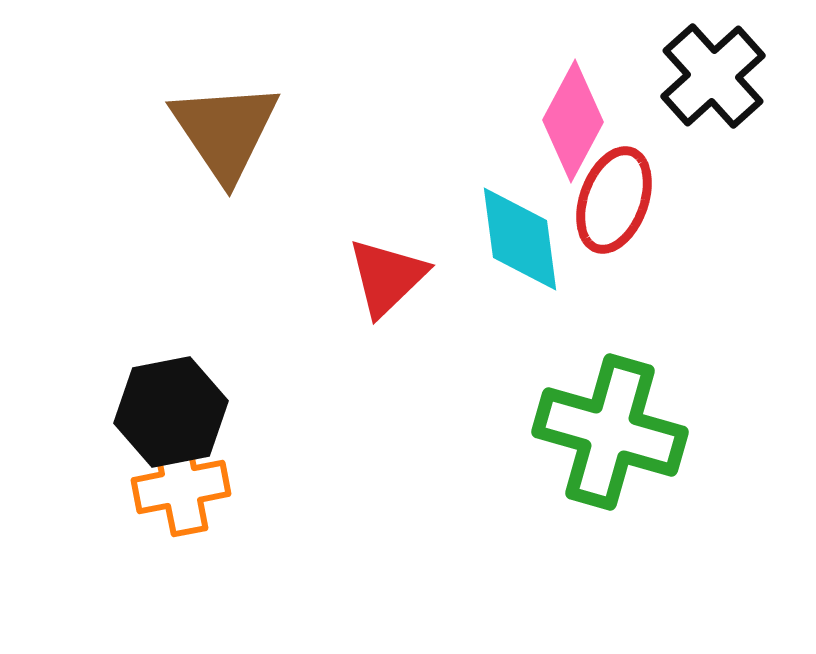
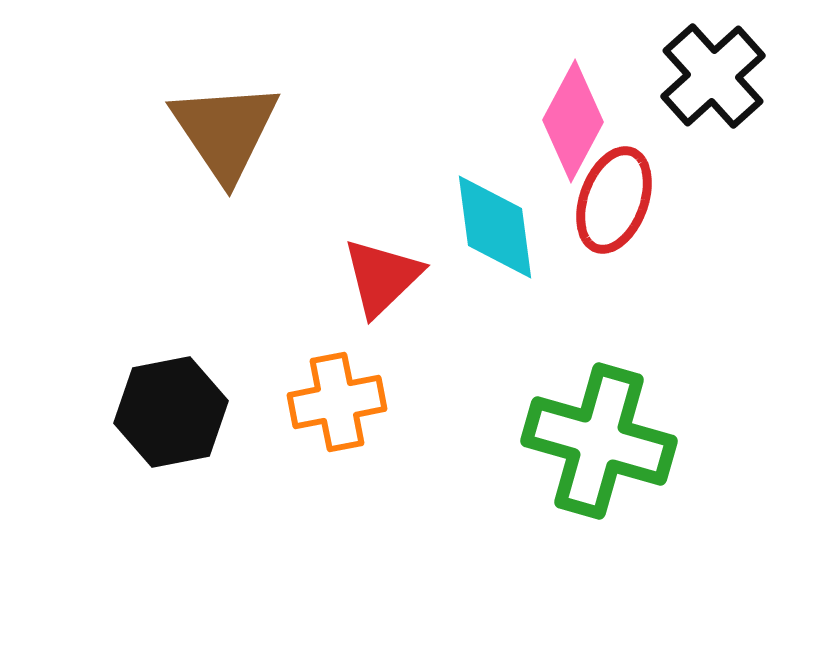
cyan diamond: moved 25 px left, 12 px up
red triangle: moved 5 px left
green cross: moved 11 px left, 9 px down
orange cross: moved 156 px right, 85 px up
